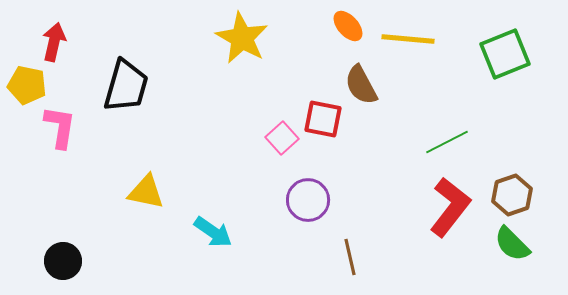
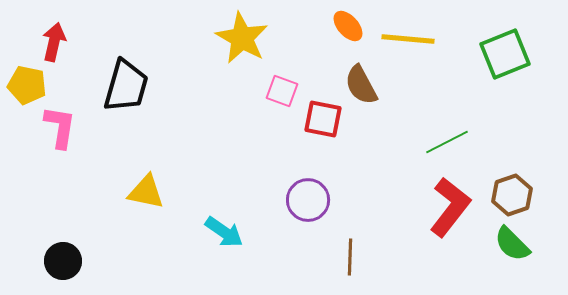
pink square: moved 47 px up; rotated 28 degrees counterclockwise
cyan arrow: moved 11 px right
brown line: rotated 15 degrees clockwise
